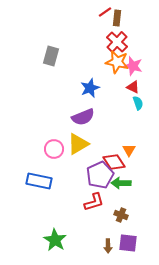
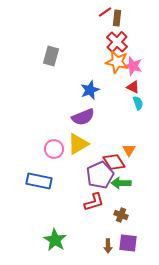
blue star: moved 2 px down
